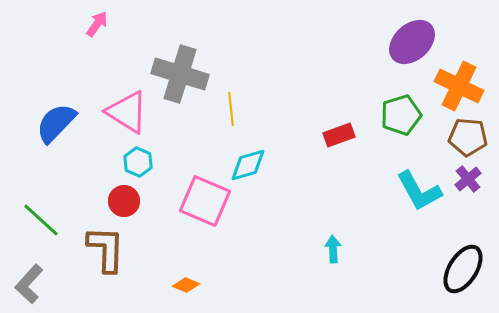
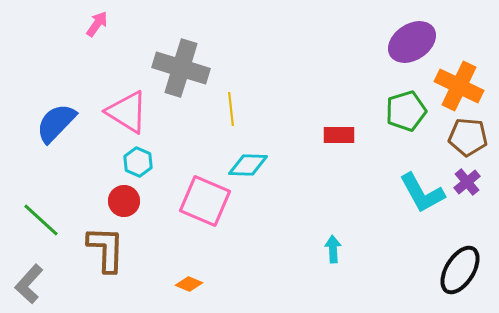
purple ellipse: rotated 9 degrees clockwise
gray cross: moved 1 px right, 6 px up
green pentagon: moved 5 px right, 4 px up
red rectangle: rotated 20 degrees clockwise
cyan diamond: rotated 18 degrees clockwise
purple cross: moved 1 px left, 3 px down
cyan L-shape: moved 3 px right, 2 px down
black ellipse: moved 3 px left, 1 px down
orange diamond: moved 3 px right, 1 px up
